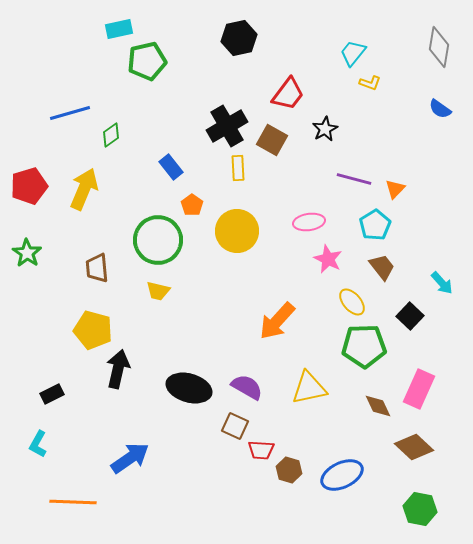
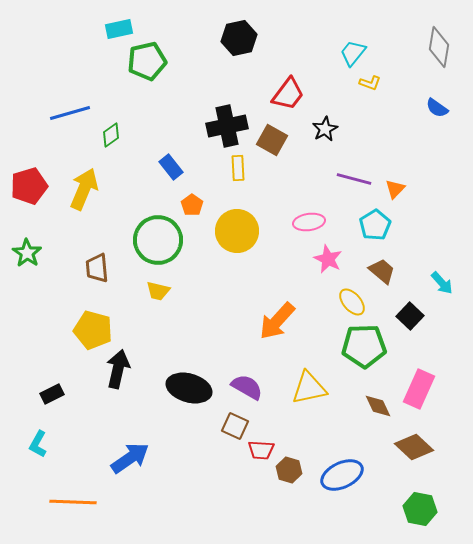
blue semicircle at (440, 109): moved 3 px left, 1 px up
black cross at (227, 126): rotated 18 degrees clockwise
brown trapezoid at (382, 267): moved 4 px down; rotated 12 degrees counterclockwise
